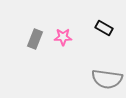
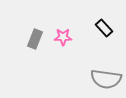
black rectangle: rotated 18 degrees clockwise
gray semicircle: moved 1 px left
